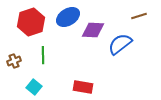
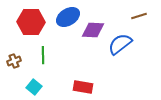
red hexagon: rotated 20 degrees clockwise
